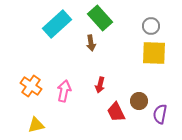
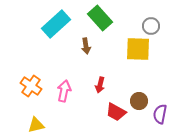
cyan rectangle: moved 1 px left
brown arrow: moved 5 px left, 3 px down
yellow square: moved 16 px left, 4 px up
red trapezoid: rotated 35 degrees counterclockwise
